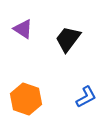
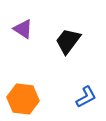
black trapezoid: moved 2 px down
orange hexagon: moved 3 px left; rotated 12 degrees counterclockwise
